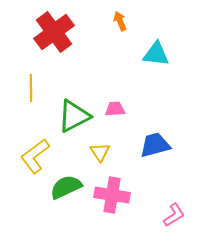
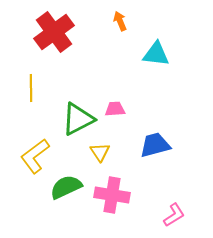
green triangle: moved 4 px right, 3 px down
